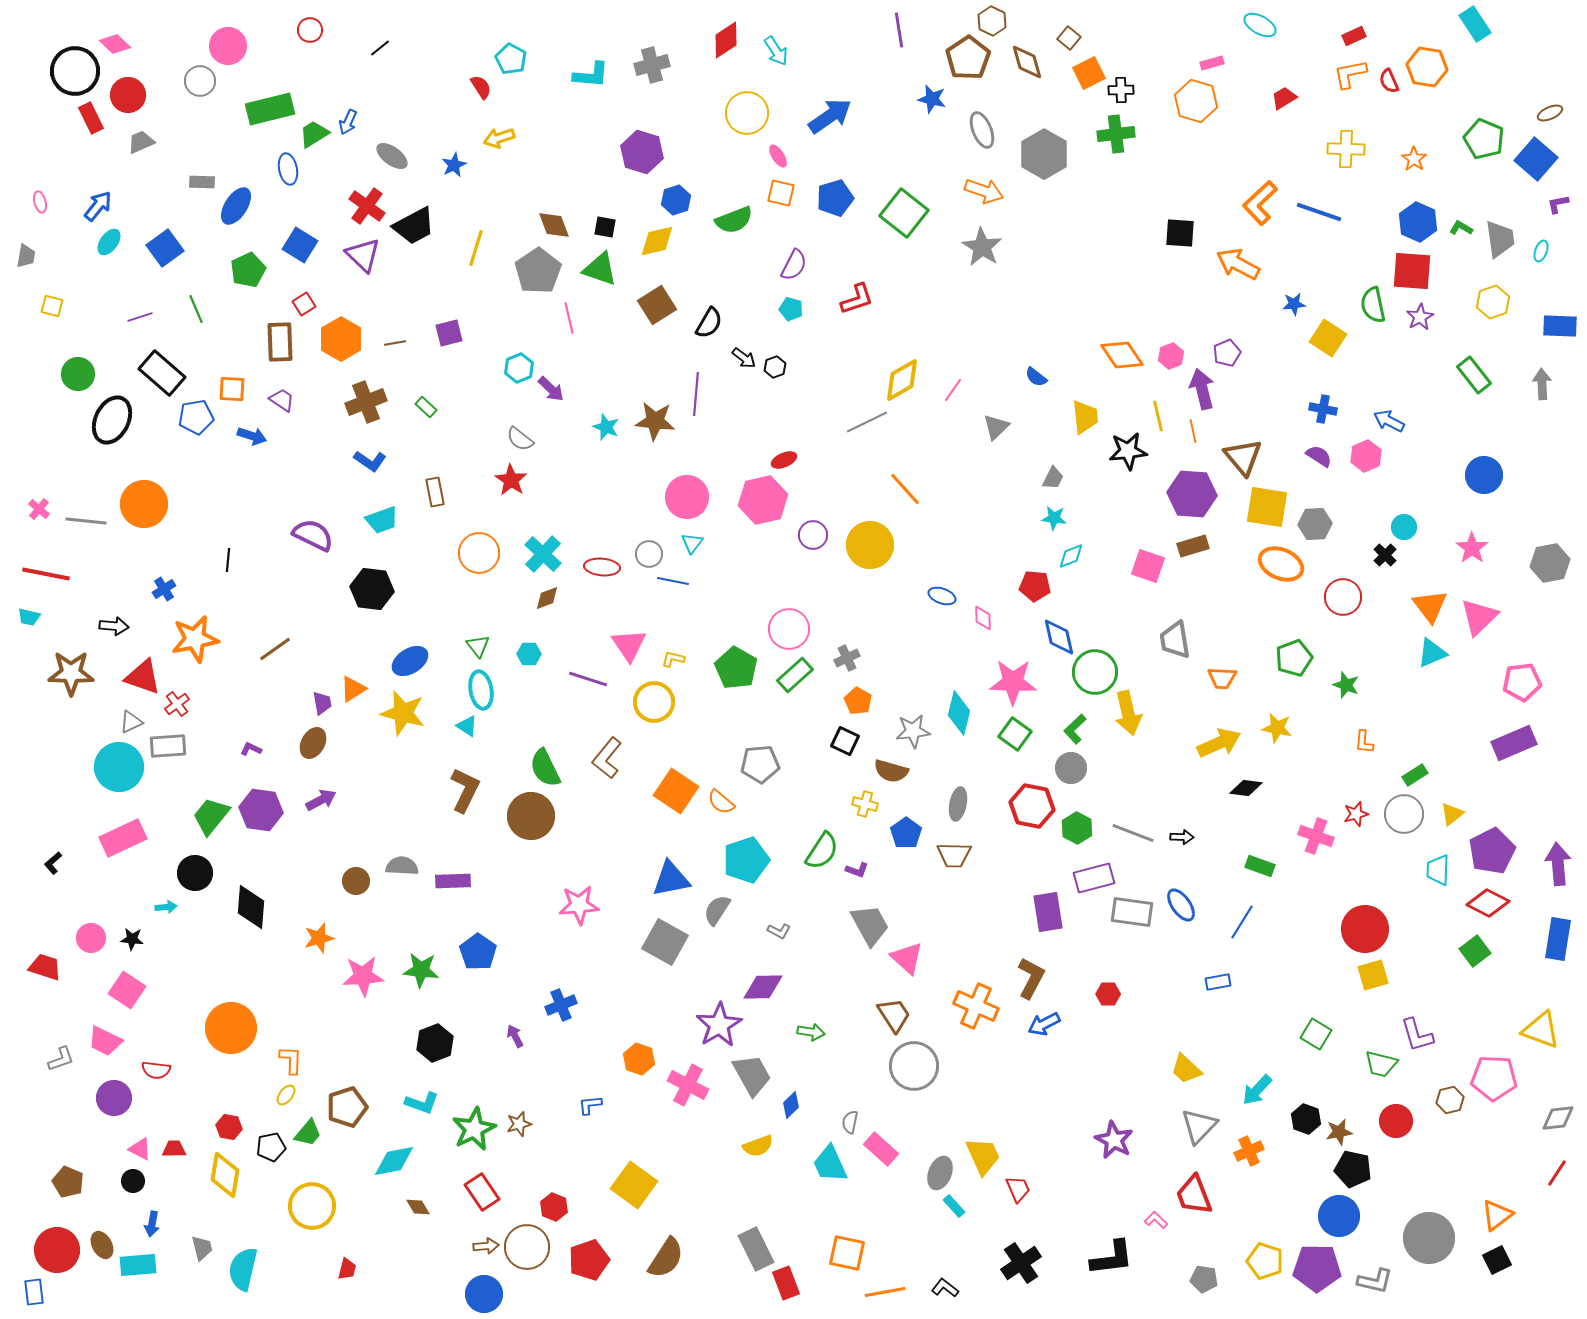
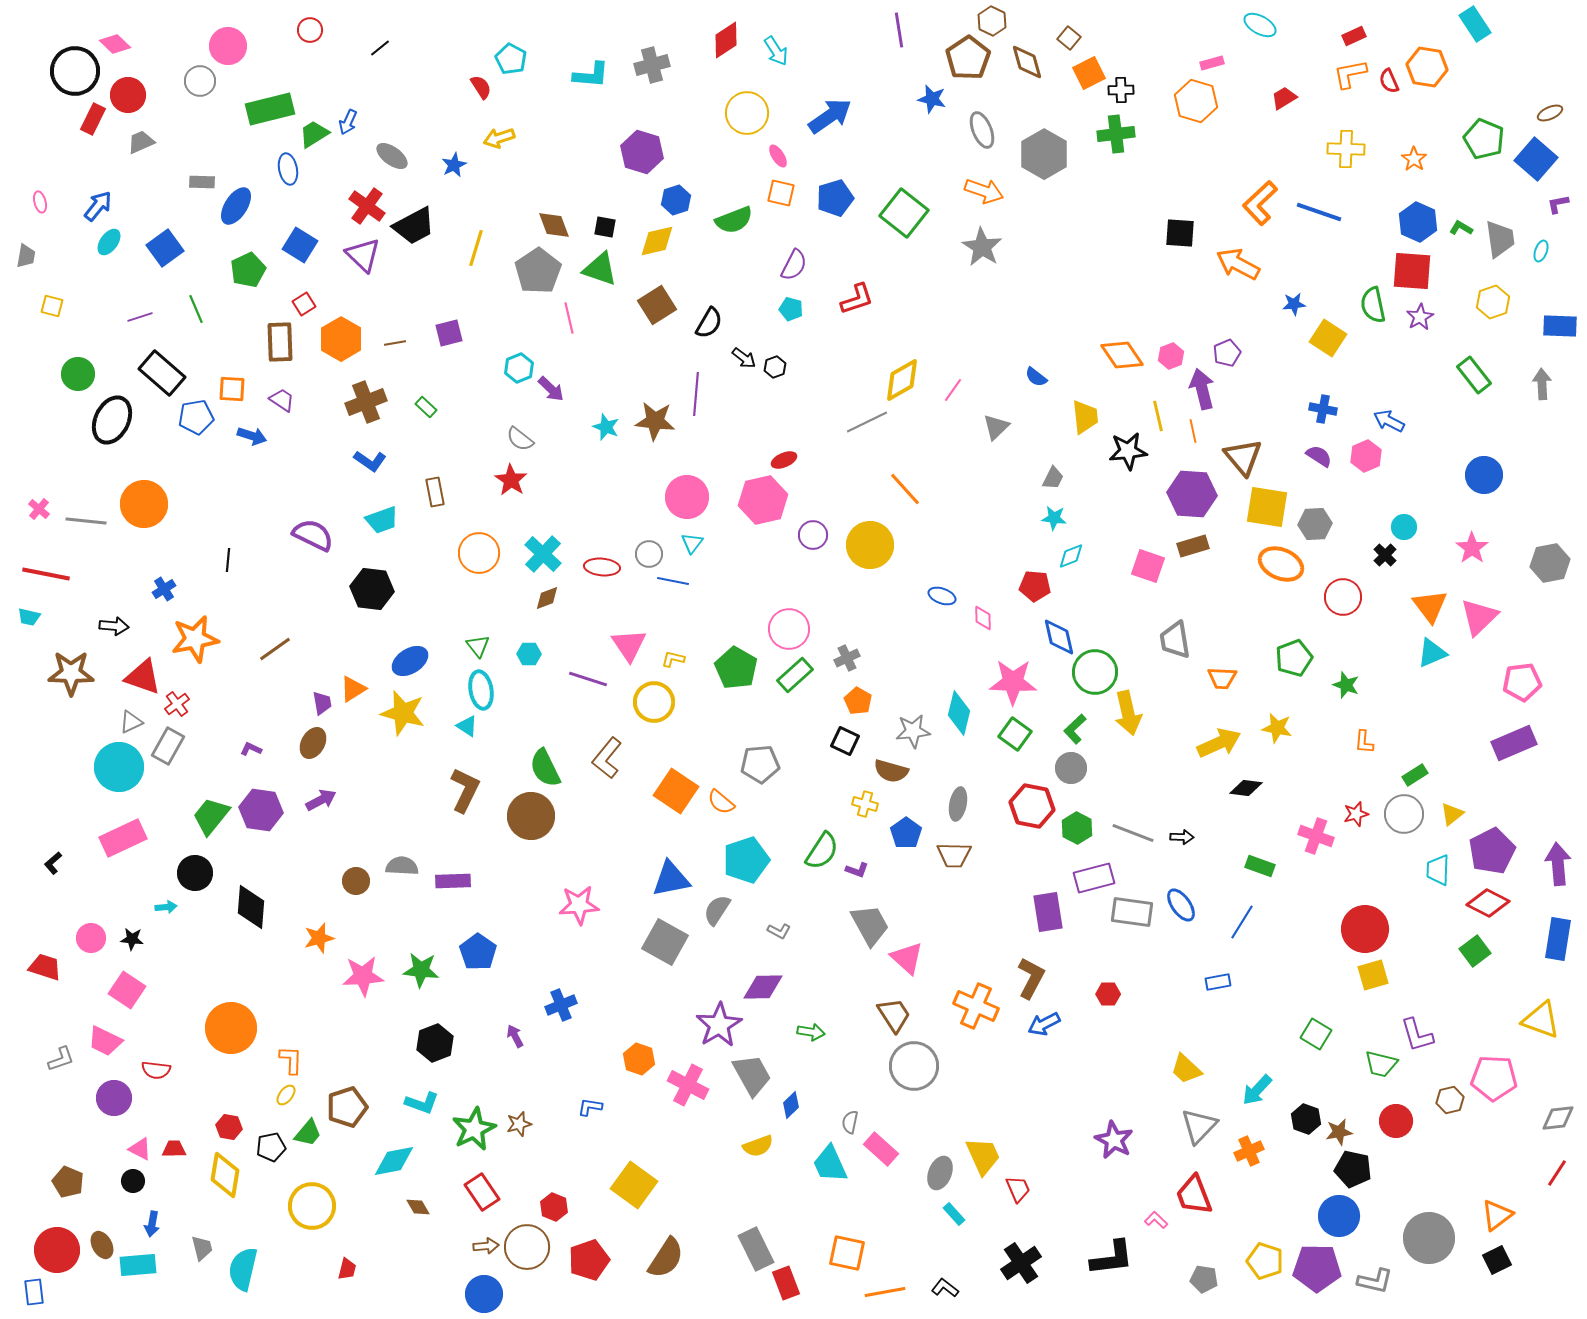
red rectangle at (91, 118): moved 2 px right, 1 px down; rotated 52 degrees clockwise
gray rectangle at (168, 746): rotated 57 degrees counterclockwise
yellow triangle at (1541, 1030): moved 10 px up
blue L-shape at (590, 1105): moved 2 px down; rotated 15 degrees clockwise
cyan rectangle at (954, 1206): moved 8 px down
